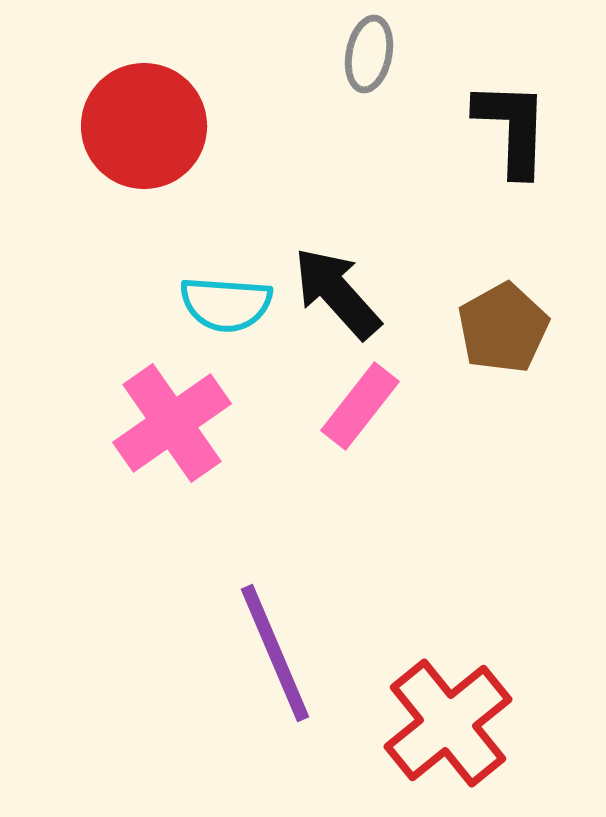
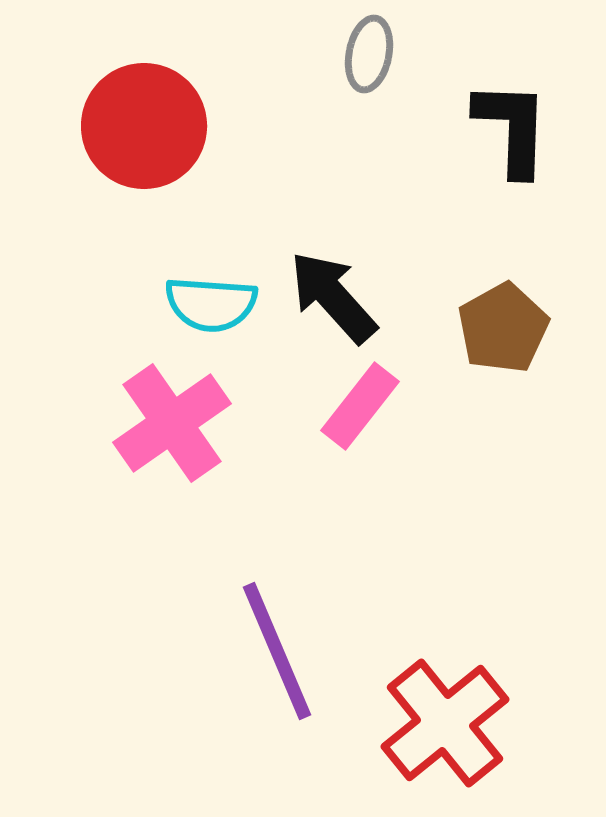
black arrow: moved 4 px left, 4 px down
cyan semicircle: moved 15 px left
purple line: moved 2 px right, 2 px up
red cross: moved 3 px left
